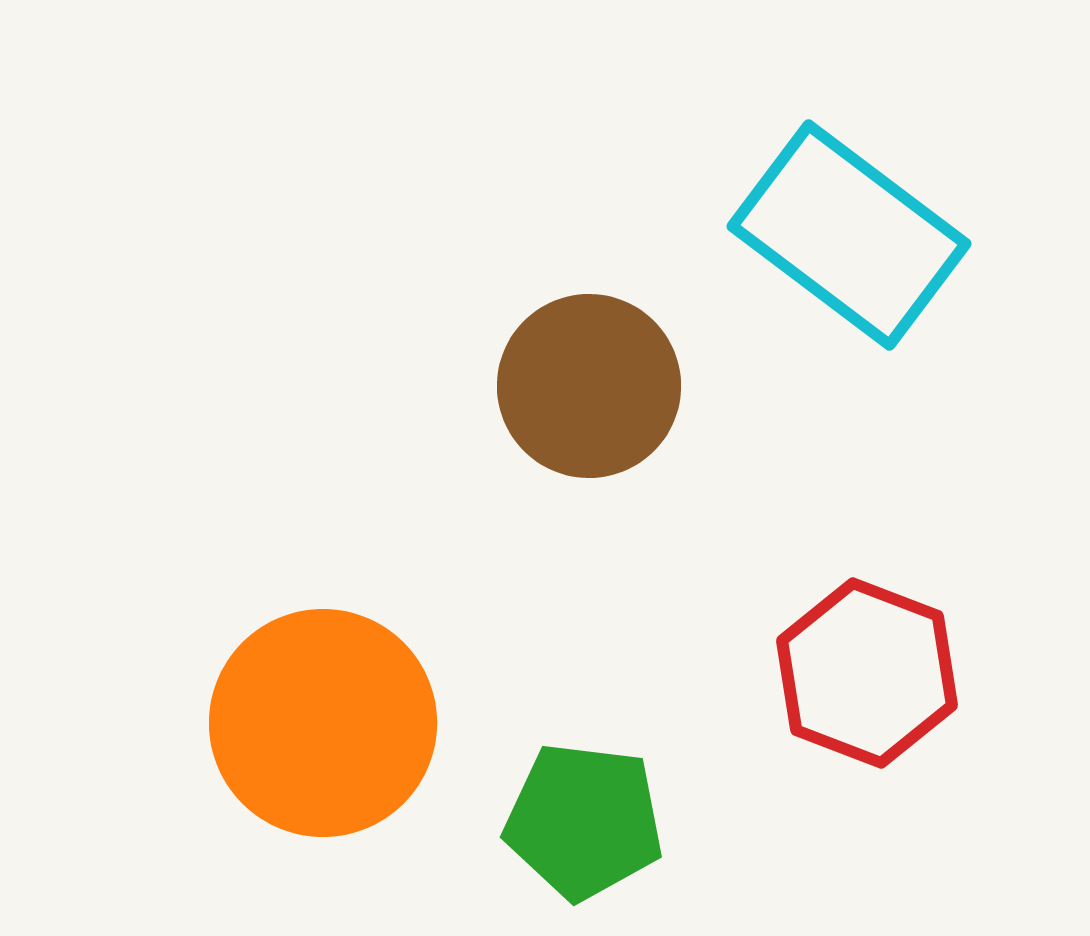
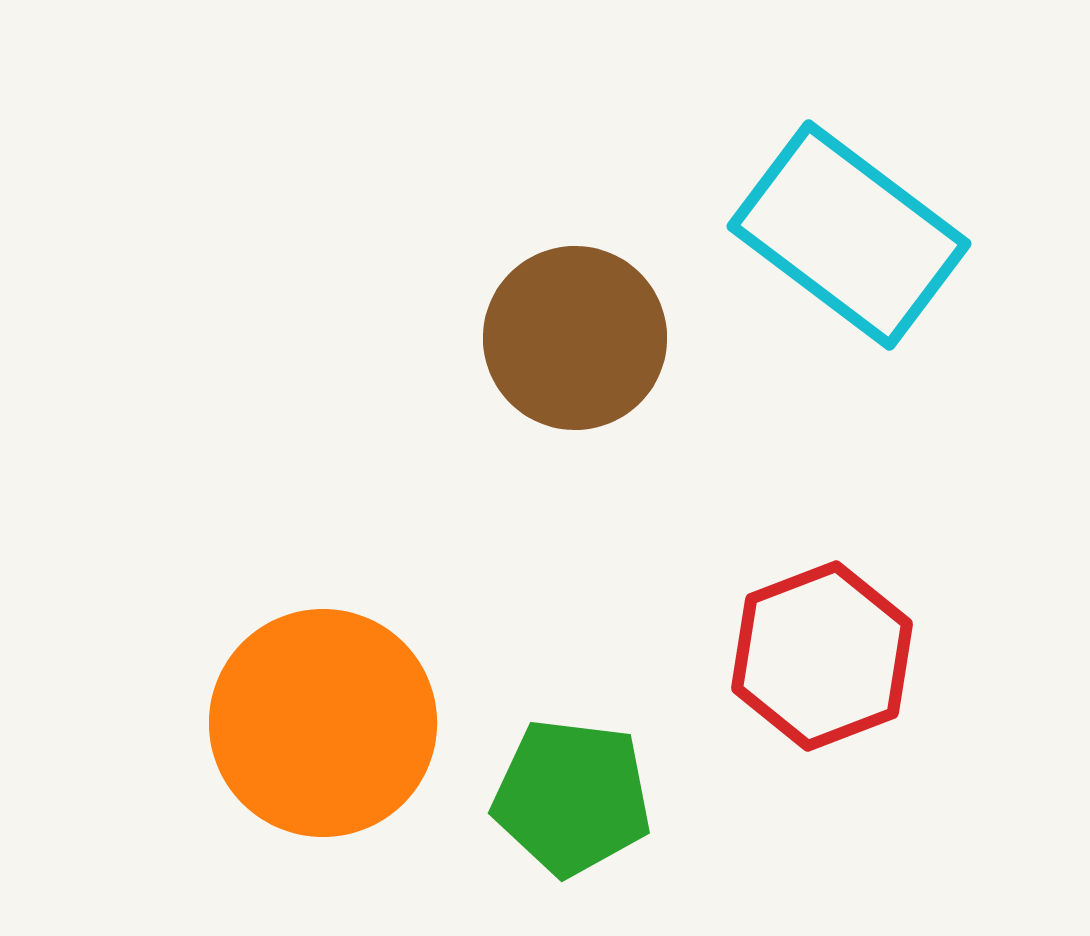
brown circle: moved 14 px left, 48 px up
red hexagon: moved 45 px left, 17 px up; rotated 18 degrees clockwise
green pentagon: moved 12 px left, 24 px up
